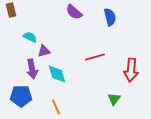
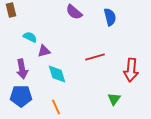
purple arrow: moved 10 px left
